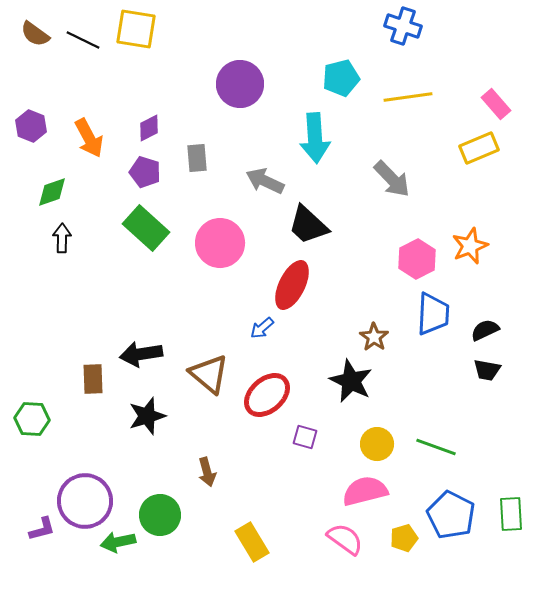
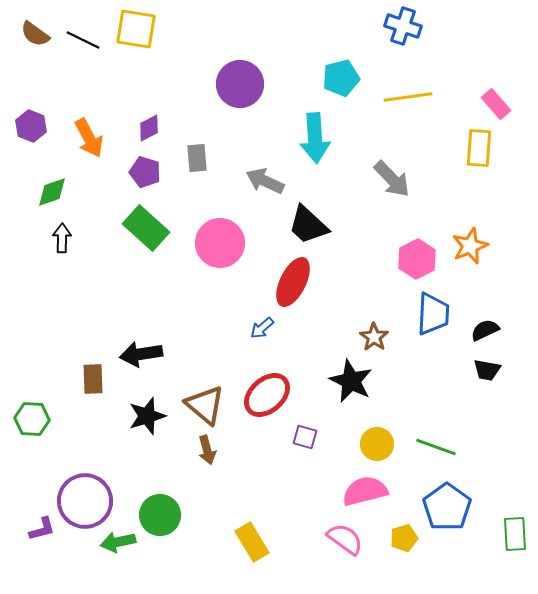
yellow rectangle at (479, 148): rotated 63 degrees counterclockwise
red ellipse at (292, 285): moved 1 px right, 3 px up
brown triangle at (209, 374): moved 4 px left, 31 px down
brown arrow at (207, 472): moved 22 px up
green rectangle at (511, 514): moved 4 px right, 20 px down
blue pentagon at (451, 515): moved 4 px left, 8 px up; rotated 9 degrees clockwise
